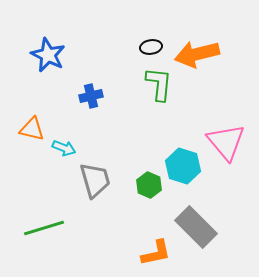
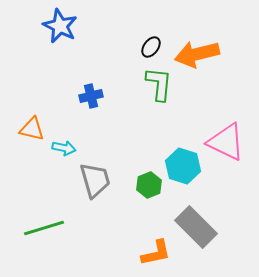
black ellipse: rotated 45 degrees counterclockwise
blue star: moved 12 px right, 29 px up
pink triangle: rotated 24 degrees counterclockwise
cyan arrow: rotated 10 degrees counterclockwise
green hexagon: rotated 15 degrees clockwise
